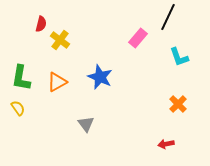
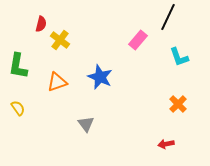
pink rectangle: moved 2 px down
green L-shape: moved 3 px left, 12 px up
orange triangle: rotated 10 degrees clockwise
